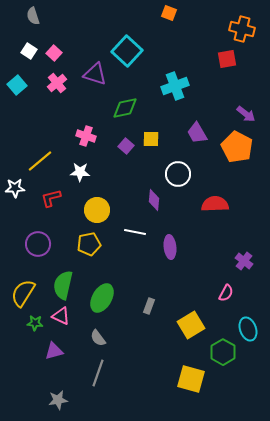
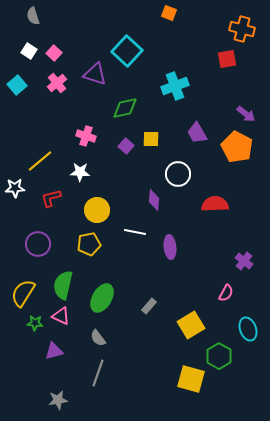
gray rectangle at (149, 306): rotated 21 degrees clockwise
green hexagon at (223, 352): moved 4 px left, 4 px down
